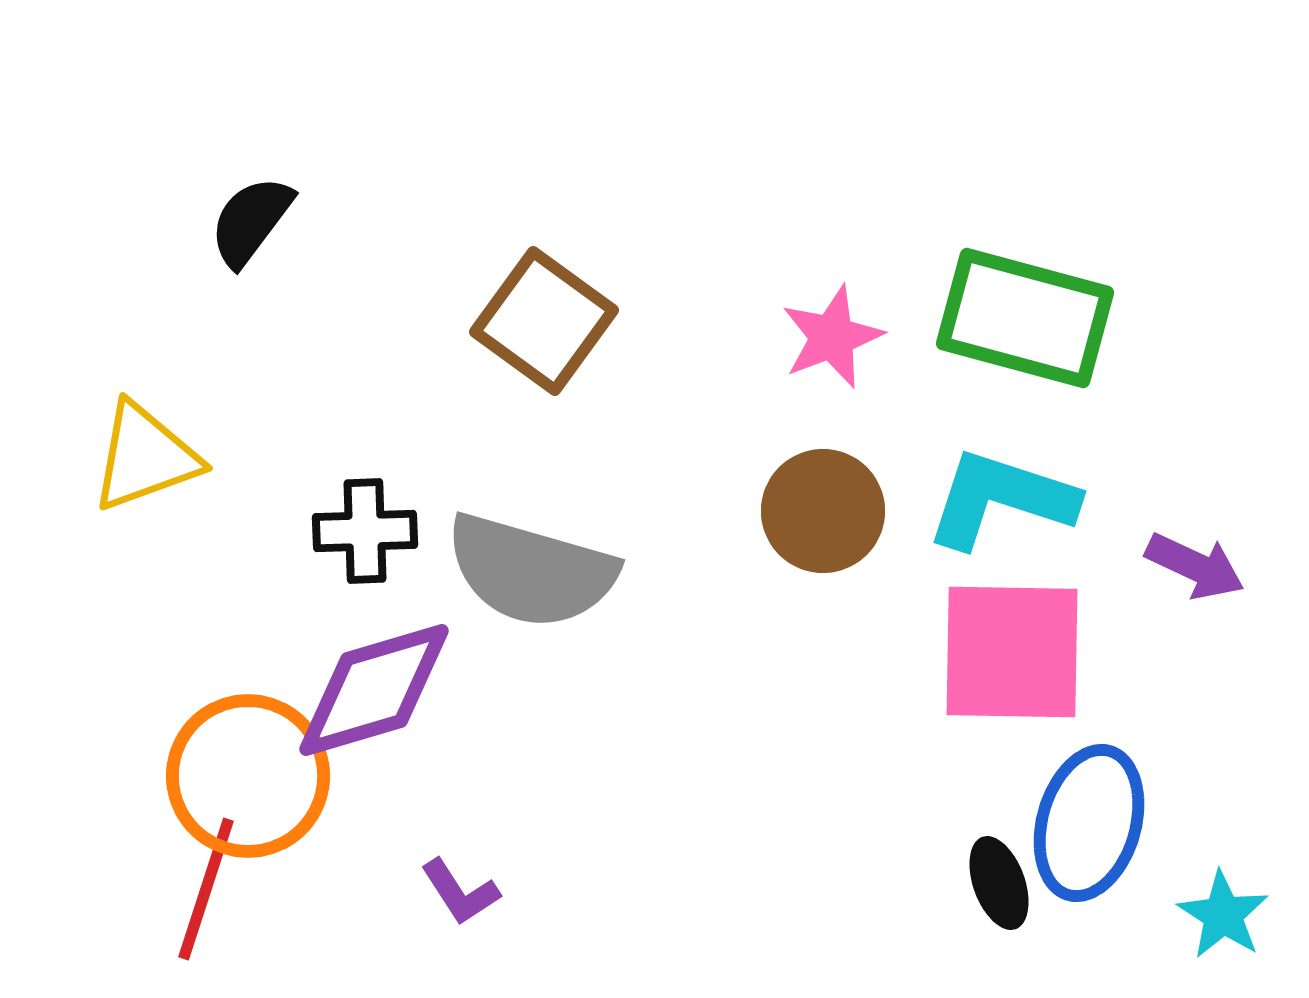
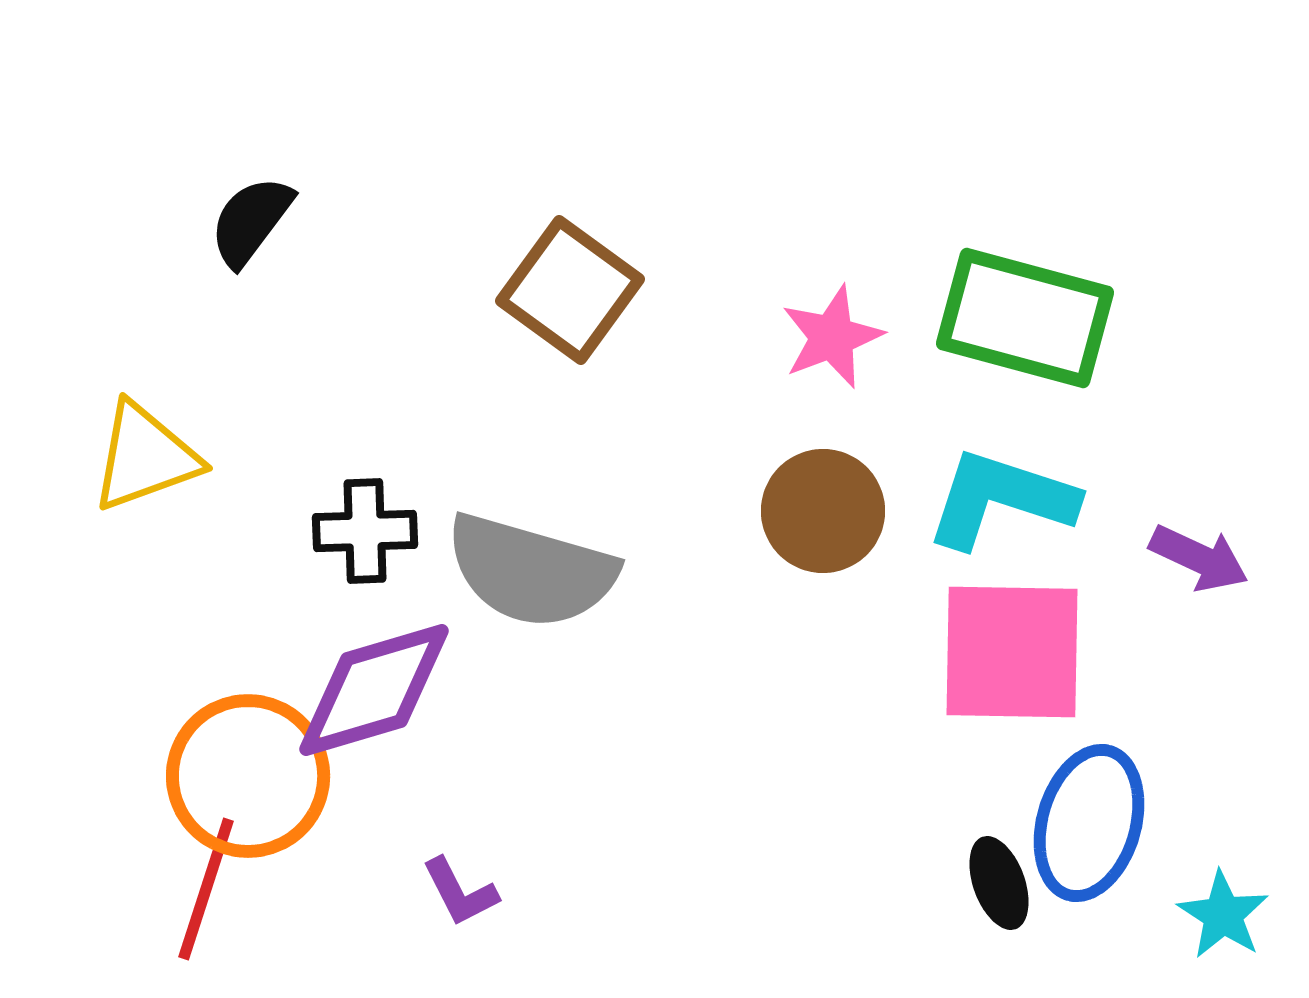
brown square: moved 26 px right, 31 px up
purple arrow: moved 4 px right, 8 px up
purple L-shape: rotated 6 degrees clockwise
